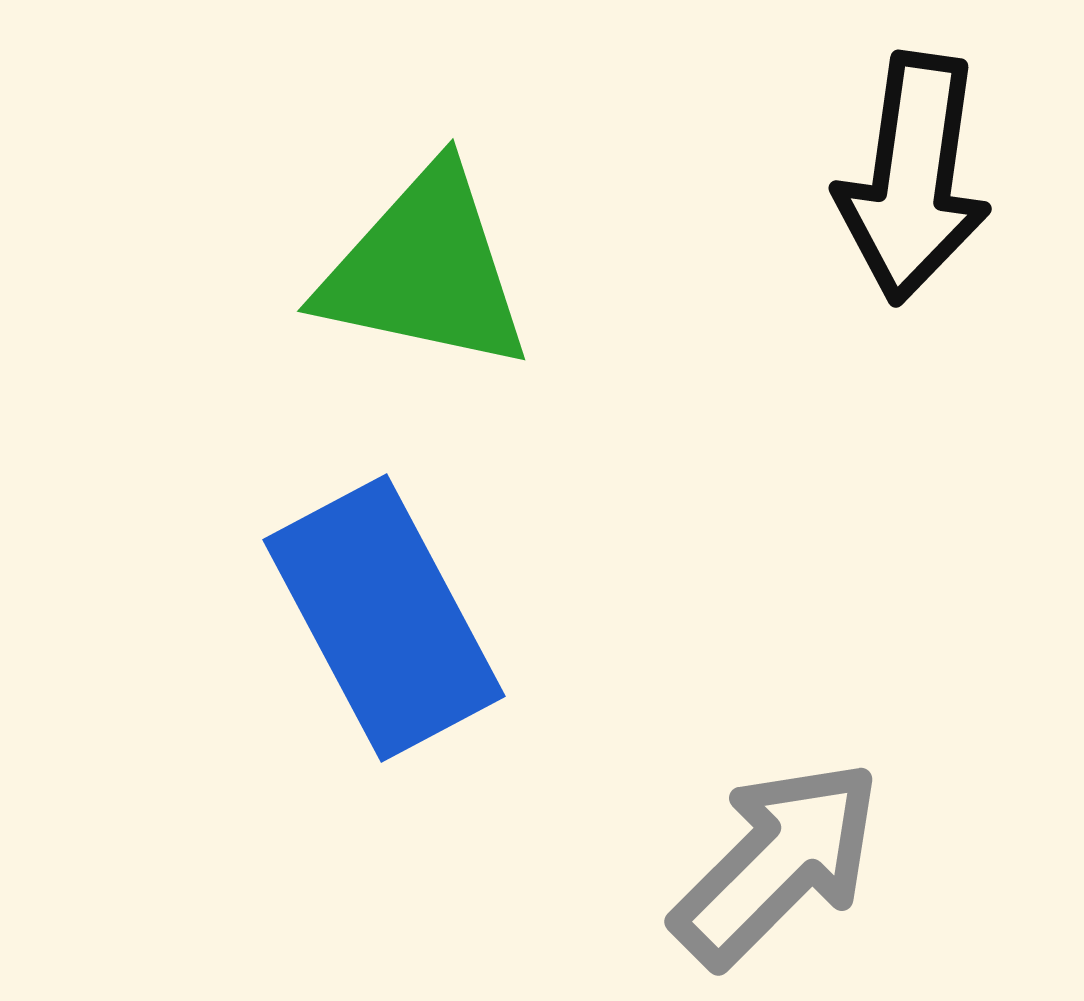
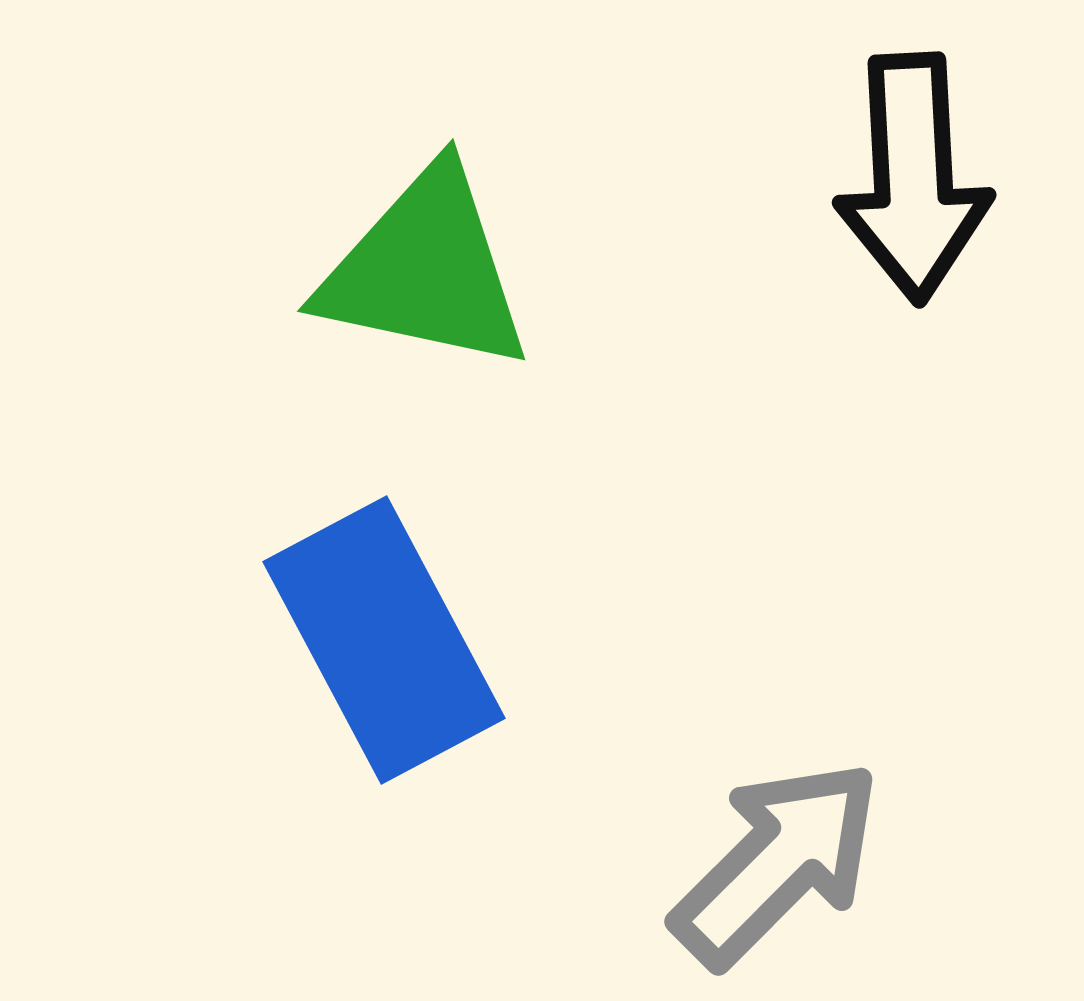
black arrow: rotated 11 degrees counterclockwise
blue rectangle: moved 22 px down
